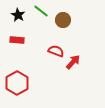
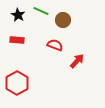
green line: rotated 14 degrees counterclockwise
red semicircle: moved 1 px left, 6 px up
red arrow: moved 4 px right, 1 px up
